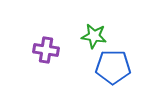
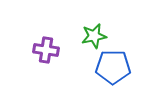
green star: rotated 20 degrees counterclockwise
